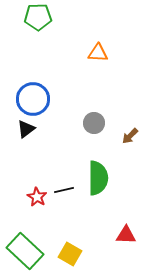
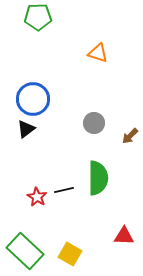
orange triangle: rotated 15 degrees clockwise
red triangle: moved 2 px left, 1 px down
